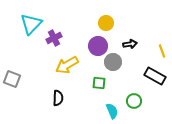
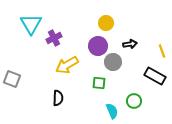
cyan triangle: rotated 15 degrees counterclockwise
